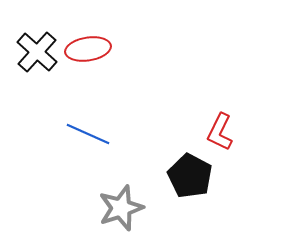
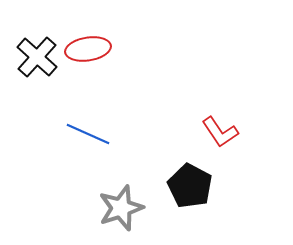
black cross: moved 5 px down
red L-shape: rotated 60 degrees counterclockwise
black pentagon: moved 10 px down
